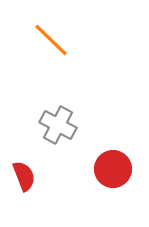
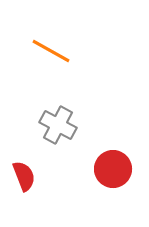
orange line: moved 11 px down; rotated 15 degrees counterclockwise
